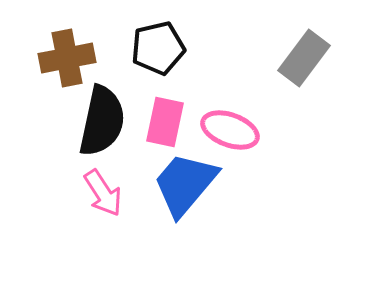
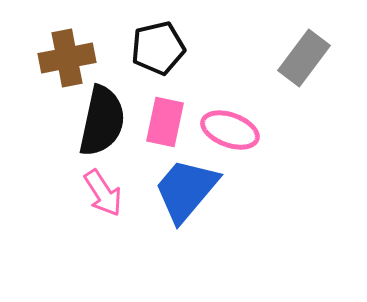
blue trapezoid: moved 1 px right, 6 px down
